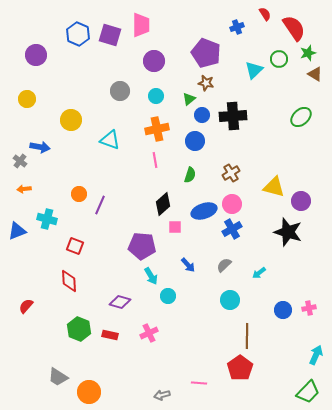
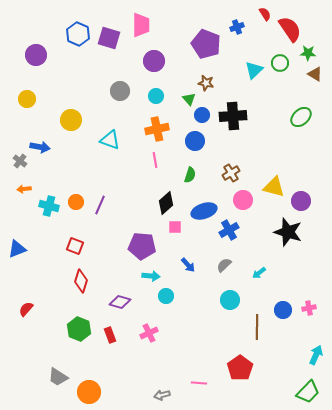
red semicircle at (294, 28): moved 4 px left, 1 px down
purple square at (110, 35): moved 1 px left, 3 px down
purple pentagon at (206, 53): moved 9 px up
green star at (308, 53): rotated 21 degrees clockwise
green circle at (279, 59): moved 1 px right, 4 px down
green triangle at (189, 99): rotated 32 degrees counterclockwise
orange circle at (79, 194): moved 3 px left, 8 px down
black diamond at (163, 204): moved 3 px right, 1 px up
pink circle at (232, 204): moved 11 px right, 4 px up
cyan cross at (47, 219): moved 2 px right, 13 px up
blue cross at (232, 229): moved 3 px left, 1 px down
blue triangle at (17, 231): moved 18 px down
cyan arrow at (151, 276): rotated 54 degrees counterclockwise
red diamond at (69, 281): moved 12 px right; rotated 20 degrees clockwise
cyan circle at (168, 296): moved 2 px left
red semicircle at (26, 306): moved 3 px down
red rectangle at (110, 335): rotated 56 degrees clockwise
brown line at (247, 336): moved 10 px right, 9 px up
